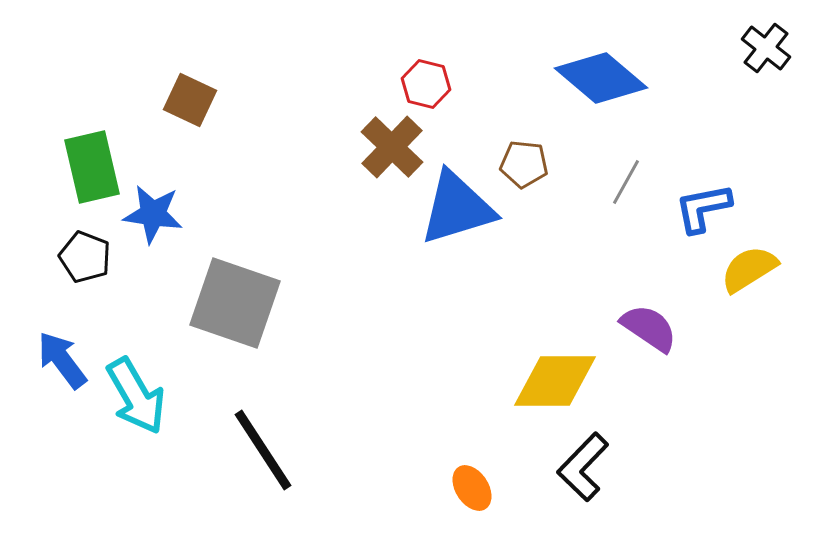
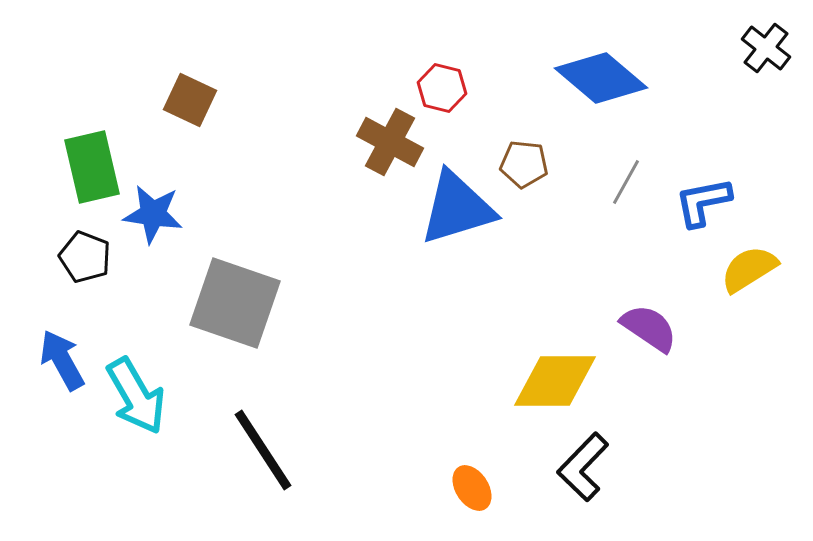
red hexagon: moved 16 px right, 4 px down
brown cross: moved 2 px left, 5 px up; rotated 16 degrees counterclockwise
blue L-shape: moved 6 px up
blue arrow: rotated 8 degrees clockwise
